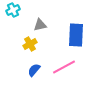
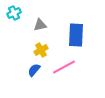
cyan cross: moved 1 px right, 3 px down
yellow cross: moved 11 px right, 6 px down
